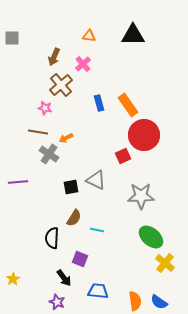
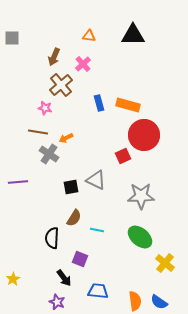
orange rectangle: rotated 40 degrees counterclockwise
green ellipse: moved 11 px left
